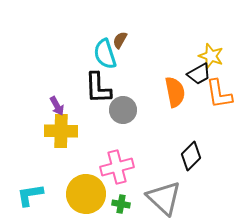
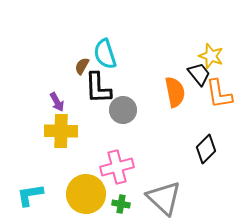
brown semicircle: moved 38 px left, 26 px down
black trapezoid: rotated 100 degrees counterclockwise
purple arrow: moved 4 px up
black diamond: moved 15 px right, 7 px up
